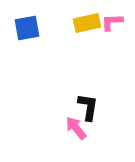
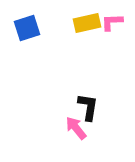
blue square: rotated 8 degrees counterclockwise
